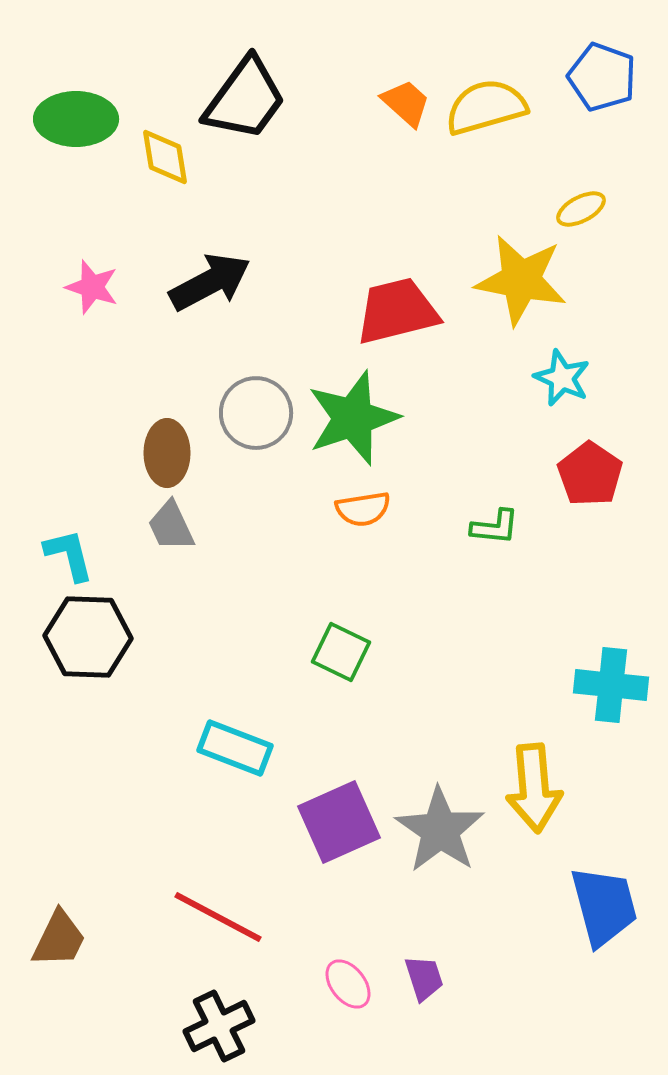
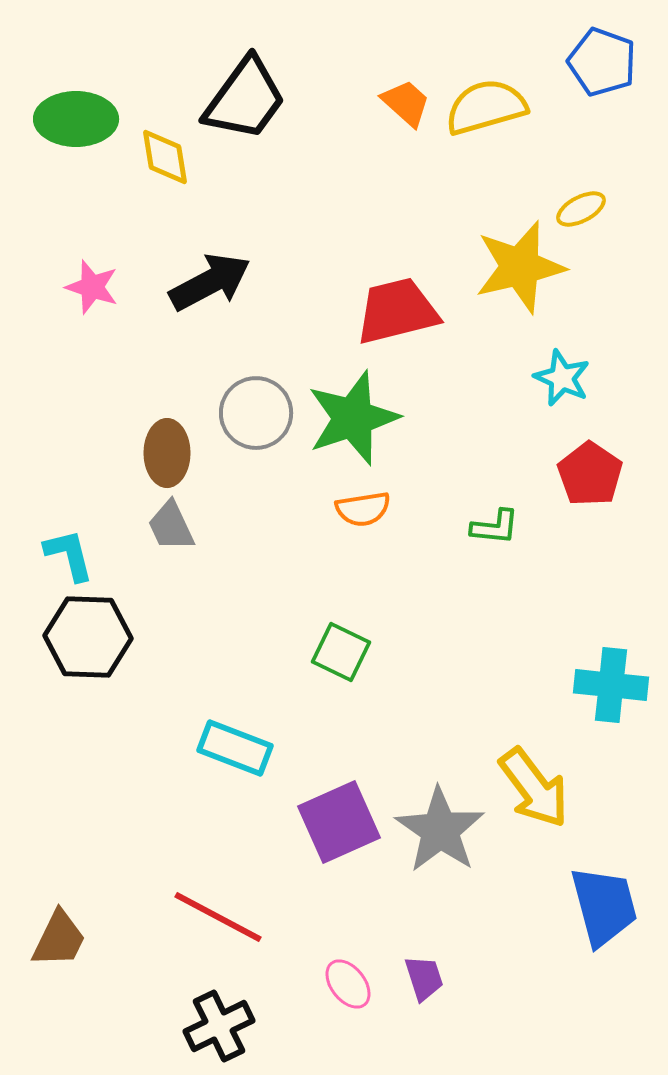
blue pentagon: moved 15 px up
yellow star: moved 1 px left, 13 px up; rotated 24 degrees counterclockwise
yellow arrow: rotated 32 degrees counterclockwise
